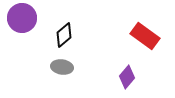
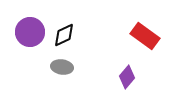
purple circle: moved 8 px right, 14 px down
black diamond: rotated 15 degrees clockwise
